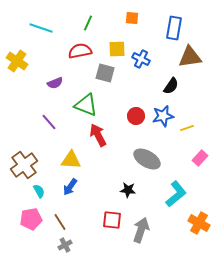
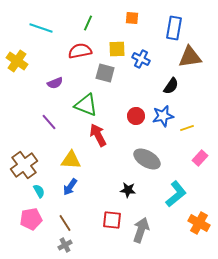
brown line: moved 5 px right, 1 px down
